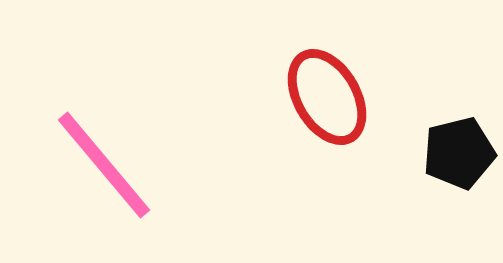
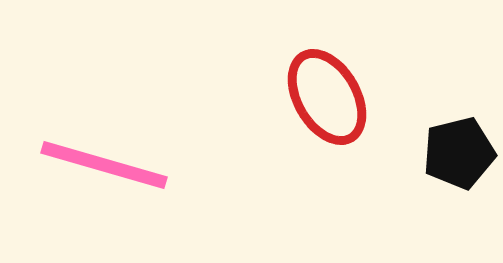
pink line: rotated 34 degrees counterclockwise
